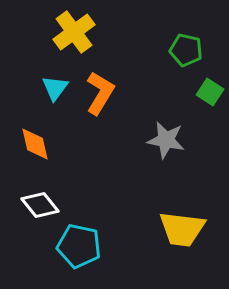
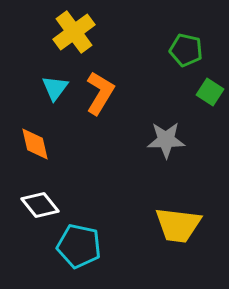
gray star: rotated 12 degrees counterclockwise
yellow trapezoid: moved 4 px left, 4 px up
